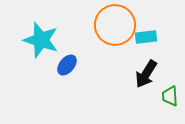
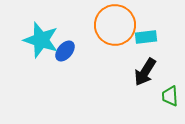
blue ellipse: moved 2 px left, 14 px up
black arrow: moved 1 px left, 2 px up
